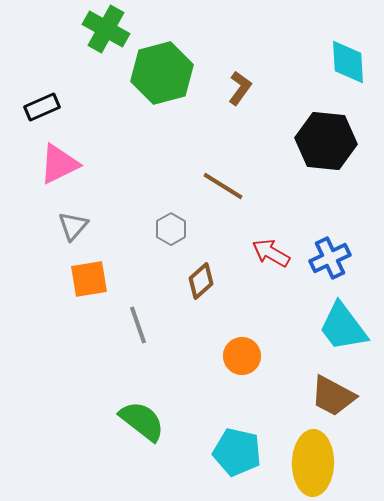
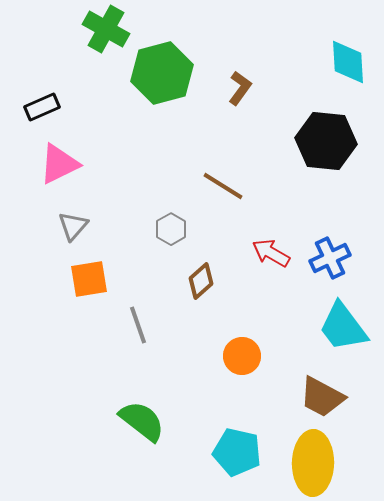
brown trapezoid: moved 11 px left, 1 px down
